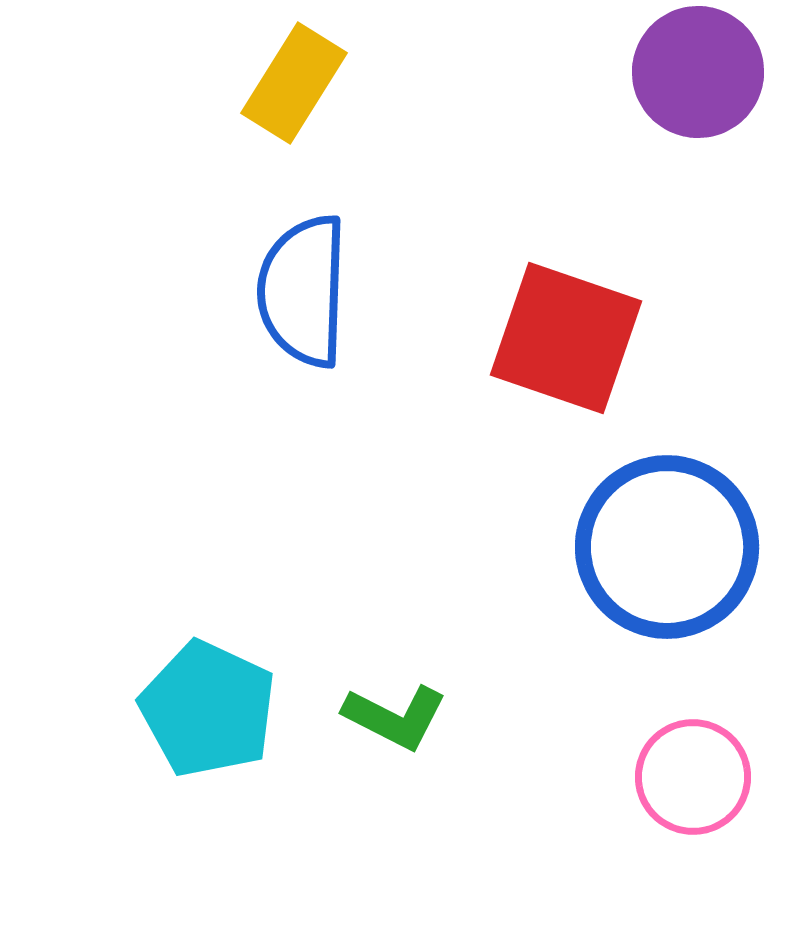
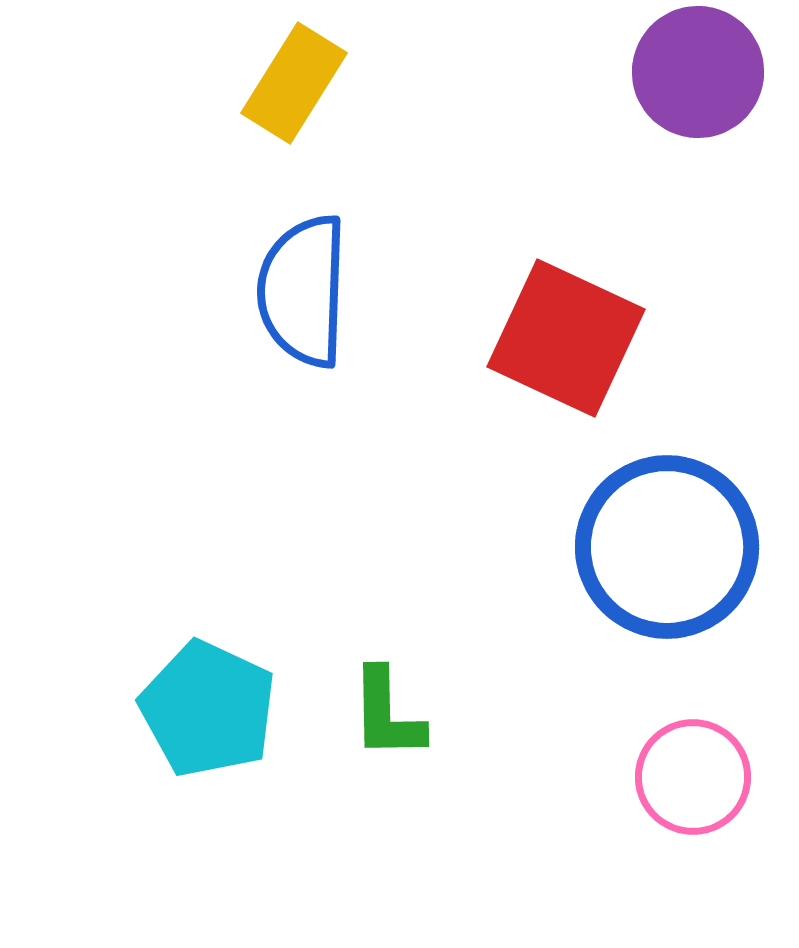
red square: rotated 6 degrees clockwise
green L-shape: moved 8 px left, 3 px up; rotated 62 degrees clockwise
